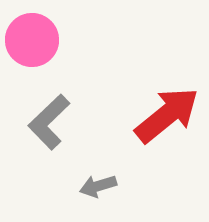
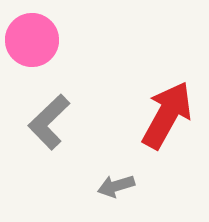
red arrow: rotated 22 degrees counterclockwise
gray arrow: moved 18 px right
